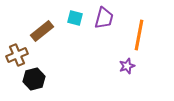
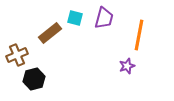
brown rectangle: moved 8 px right, 2 px down
